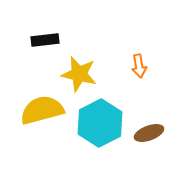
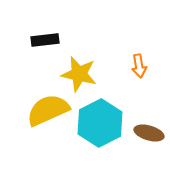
yellow semicircle: moved 6 px right; rotated 9 degrees counterclockwise
brown ellipse: rotated 36 degrees clockwise
